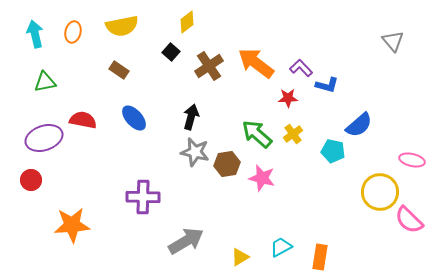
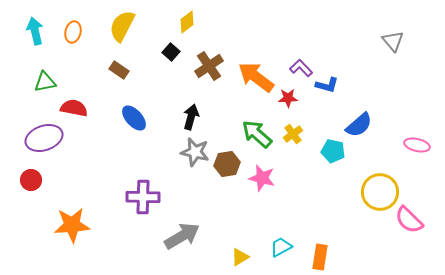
yellow semicircle: rotated 128 degrees clockwise
cyan arrow: moved 3 px up
orange arrow: moved 14 px down
red semicircle: moved 9 px left, 12 px up
pink ellipse: moved 5 px right, 15 px up
gray arrow: moved 4 px left, 5 px up
